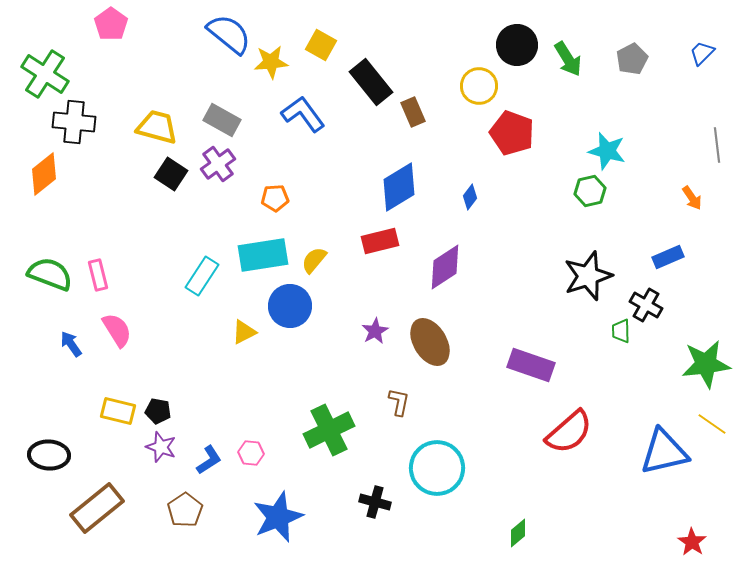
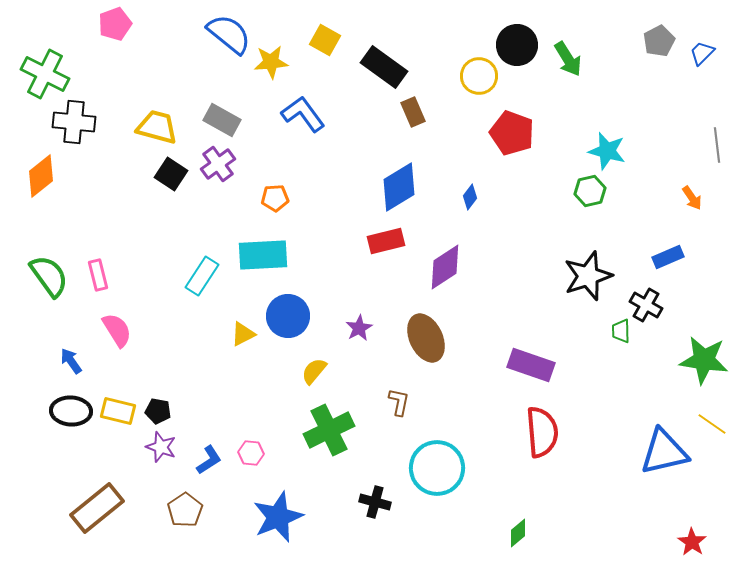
pink pentagon at (111, 24): moved 4 px right; rotated 16 degrees clockwise
yellow square at (321, 45): moved 4 px right, 5 px up
gray pentagon at (632, 59): moved 27 px right, 18 px up
green cross at (45, 74): rotated 6 degrees counterclockwise
black rectangle at (371, 82): moved 13 px right, 15 px up; rotated 15 degrees counterclockwise
yellow circle at (479, 86): moved 10 px up
orange diamond at (44, 174): moved 3 px left, 2 px down
red rectangle at (380, 241): moved 6 px right
cyan rectangle at (263, 255): rotated 6 degrees clockwise
yellow semicircle at (314, 260): moved 111 px down
green semicircle at (50, 274): moved 1 px left, 2 px down; rotated 33 degrees clockwise
blue circle at (290, 306): moved 2 px left, 10 px down
purple star at (375, 331): moved 16 px left, 3 px up
yellow triangle at (244, 332): moved 1 px left, 2 px down
brown ellipse at (430, 342): moved 4 px left, 4 px up; rotated 6 degrees clockwise
blue arrow at (71, 344): moved 17 px down
green star at (706, 364): moved 2 px left, 4 px up; rotated 15 degrees clockwise
red semicircle at (569, 432): moved 27 px left; rotated 54 degrees counterclockwise
black ellipse at (49, 455): moved 22 px right, 44 px up
